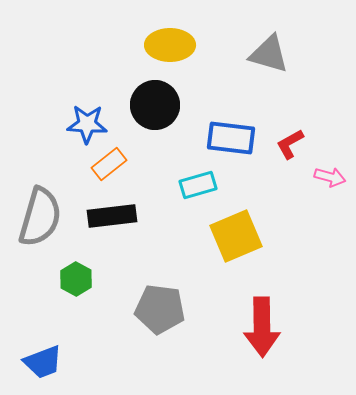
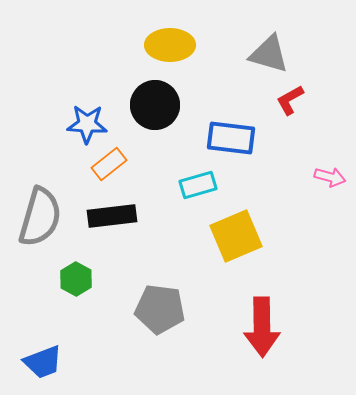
red L-shape: moved 44 px up
